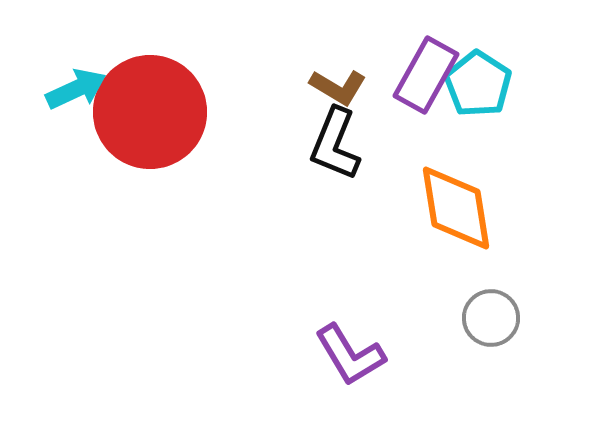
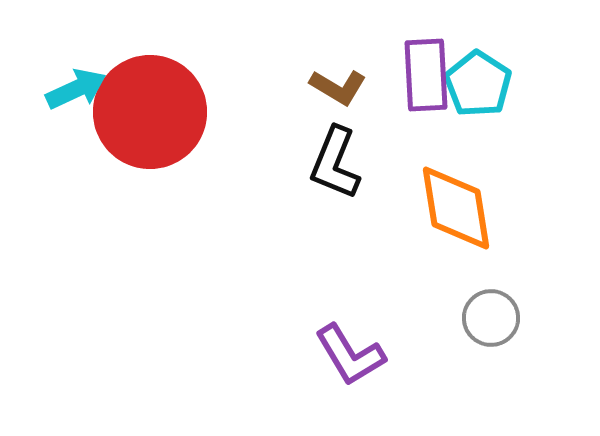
purple rectangle: rotated 32 degrees counterclockwise
black L-shape: moved 19 px down
